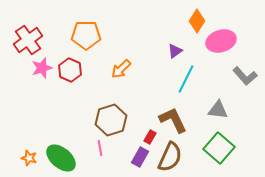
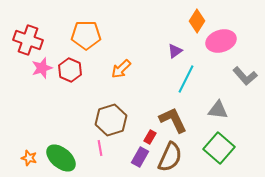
red cross: rotated 36 degrees counterclockwise
